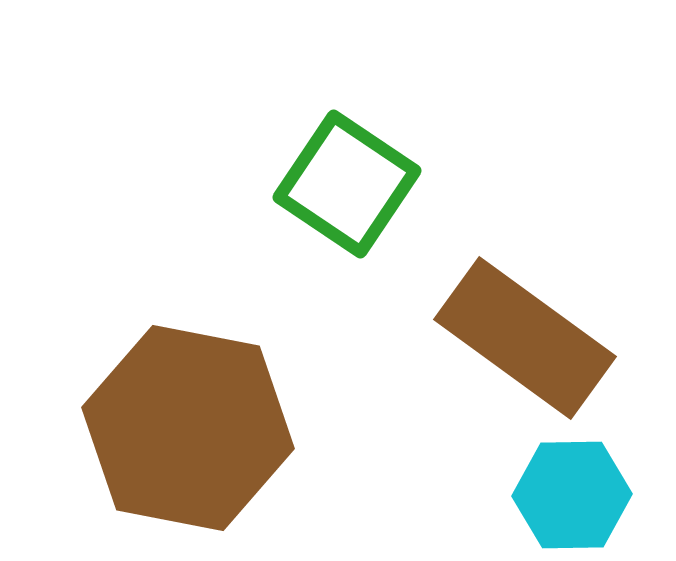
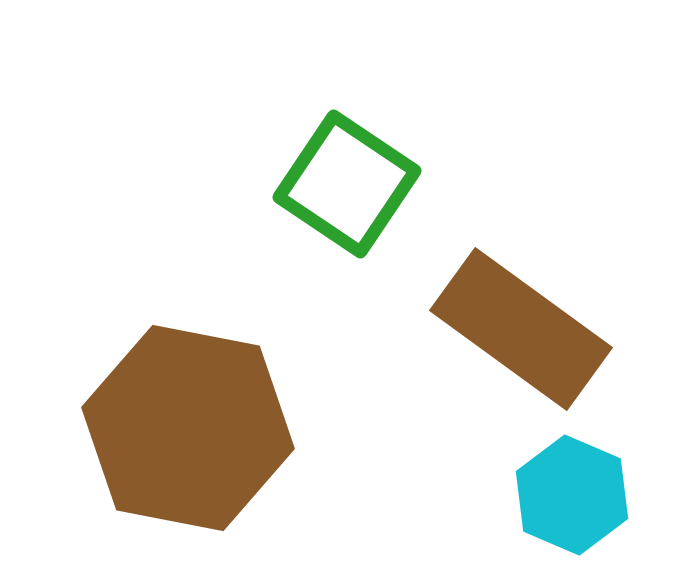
brown rectangle: moved 4 px left, 9 px up
cyan hexagon: rotated 24 degrees clockwise
